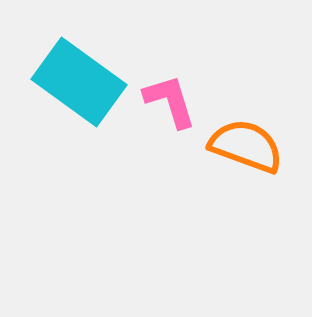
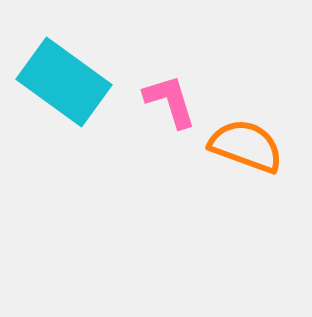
cyan rectangle: moved 15 px left
